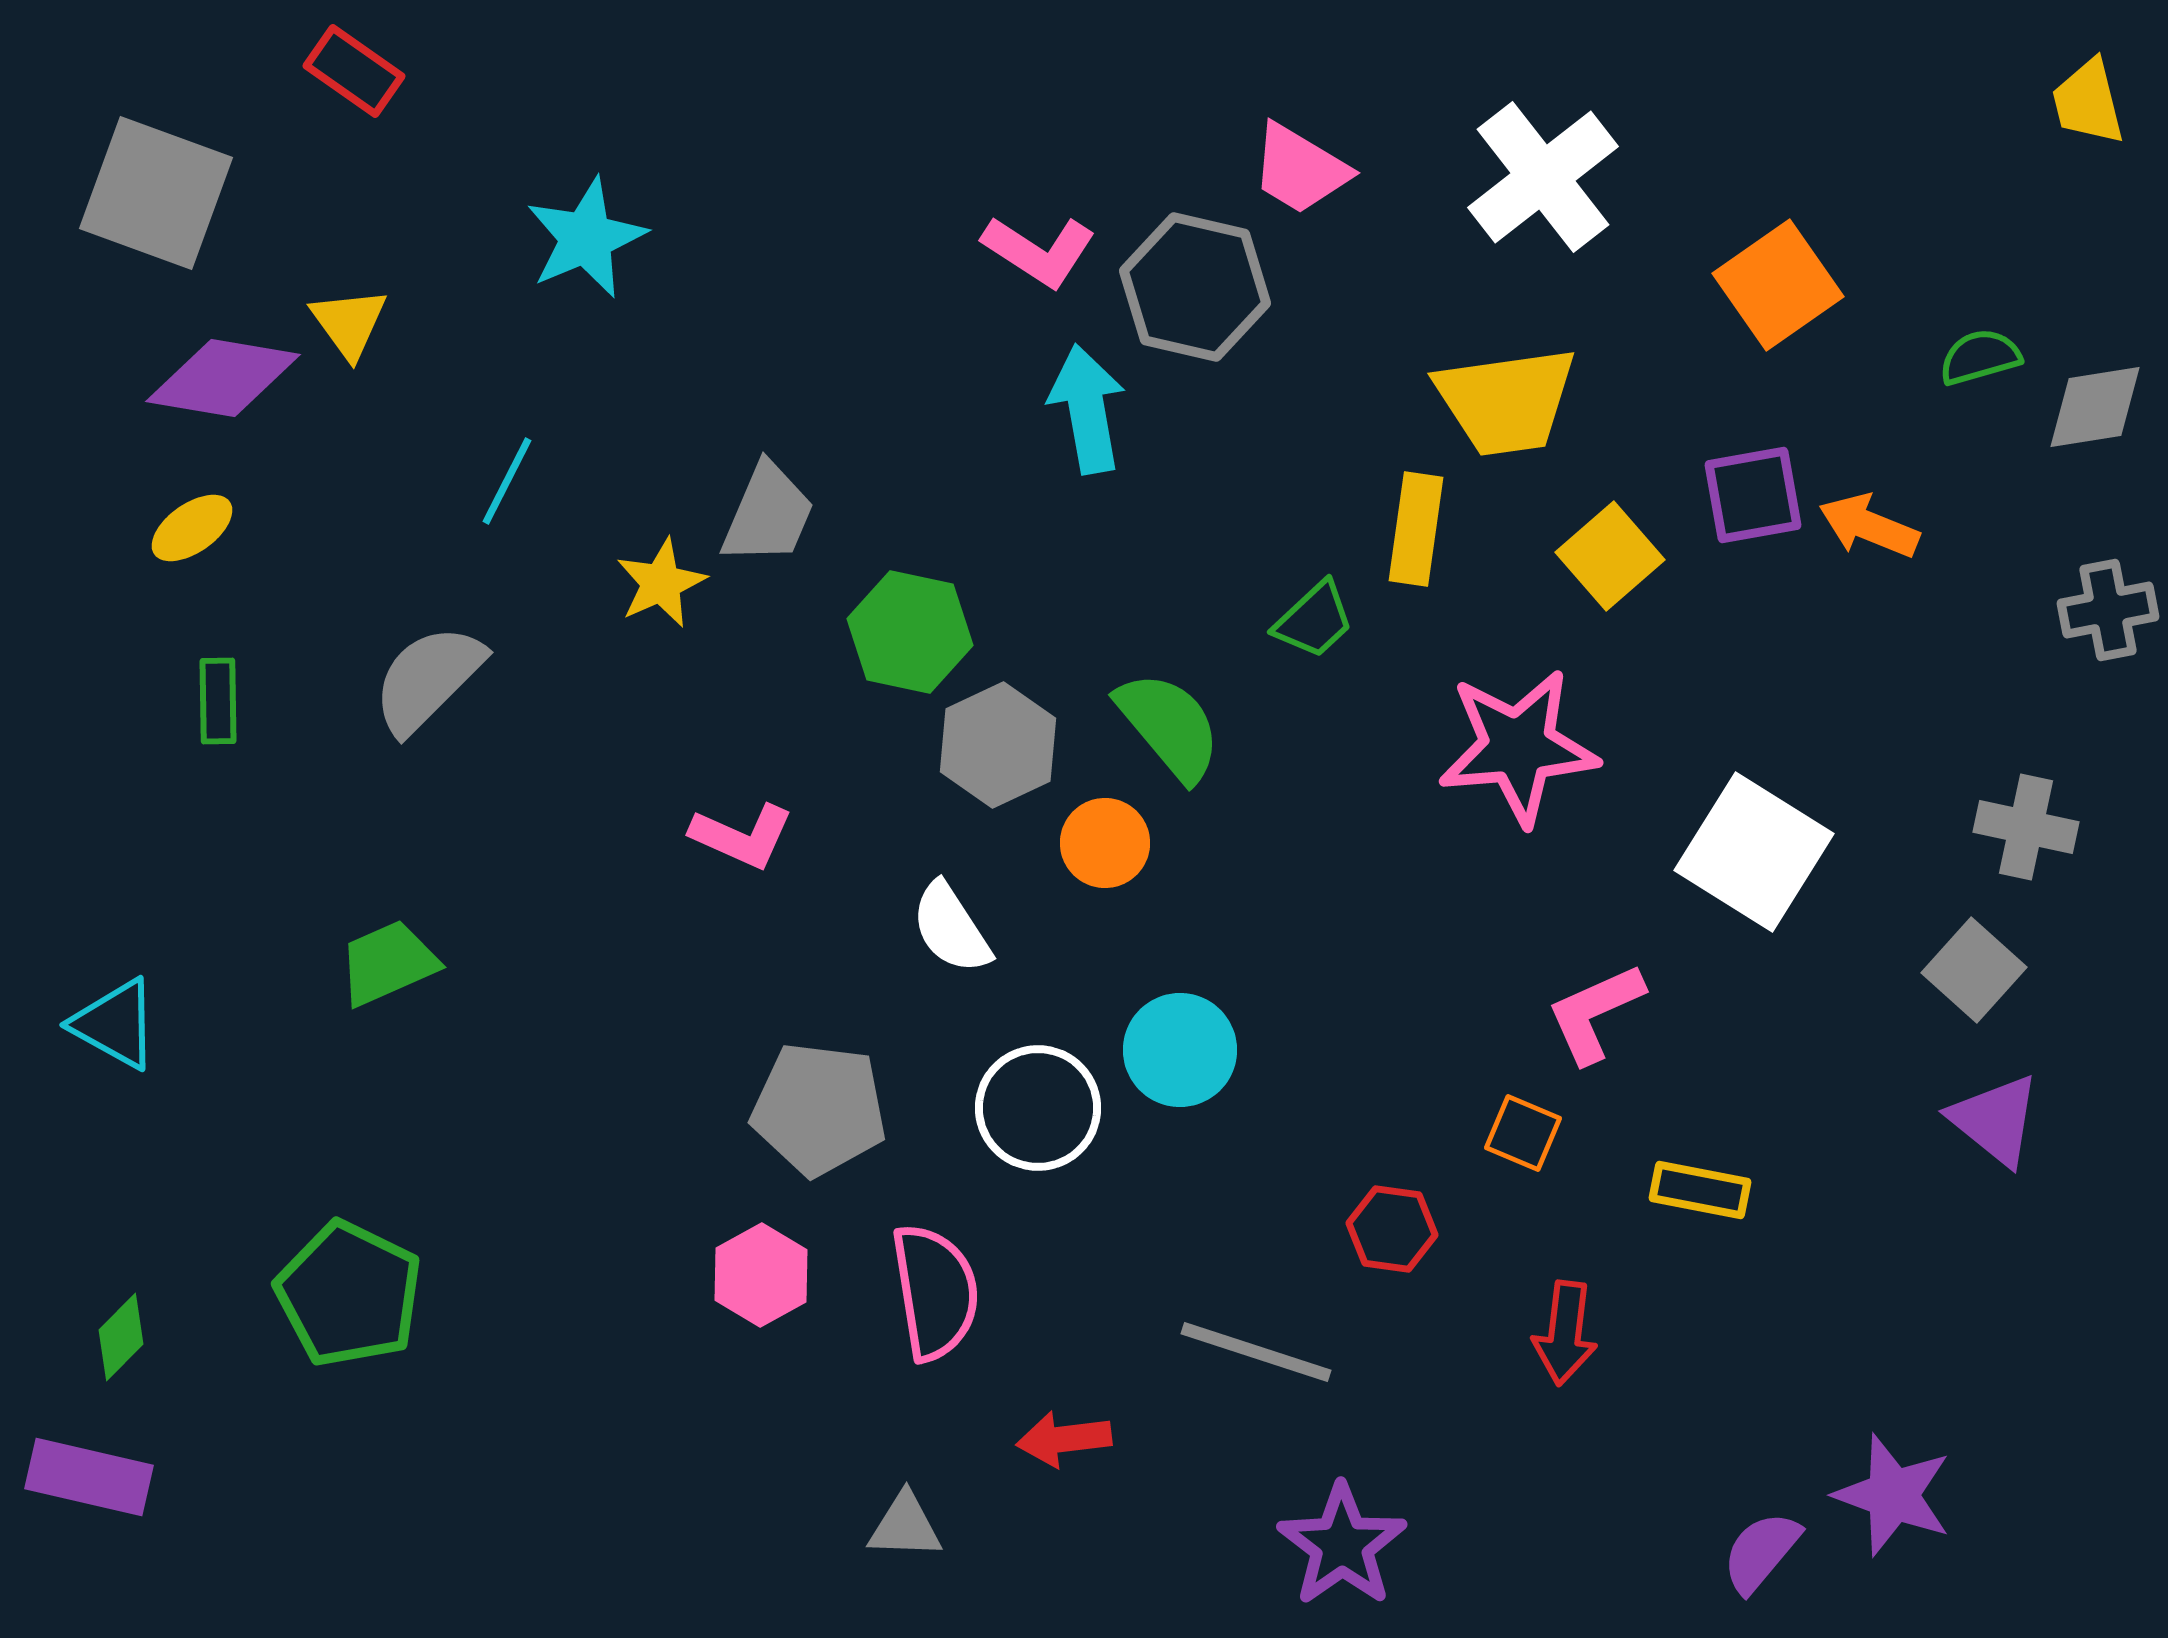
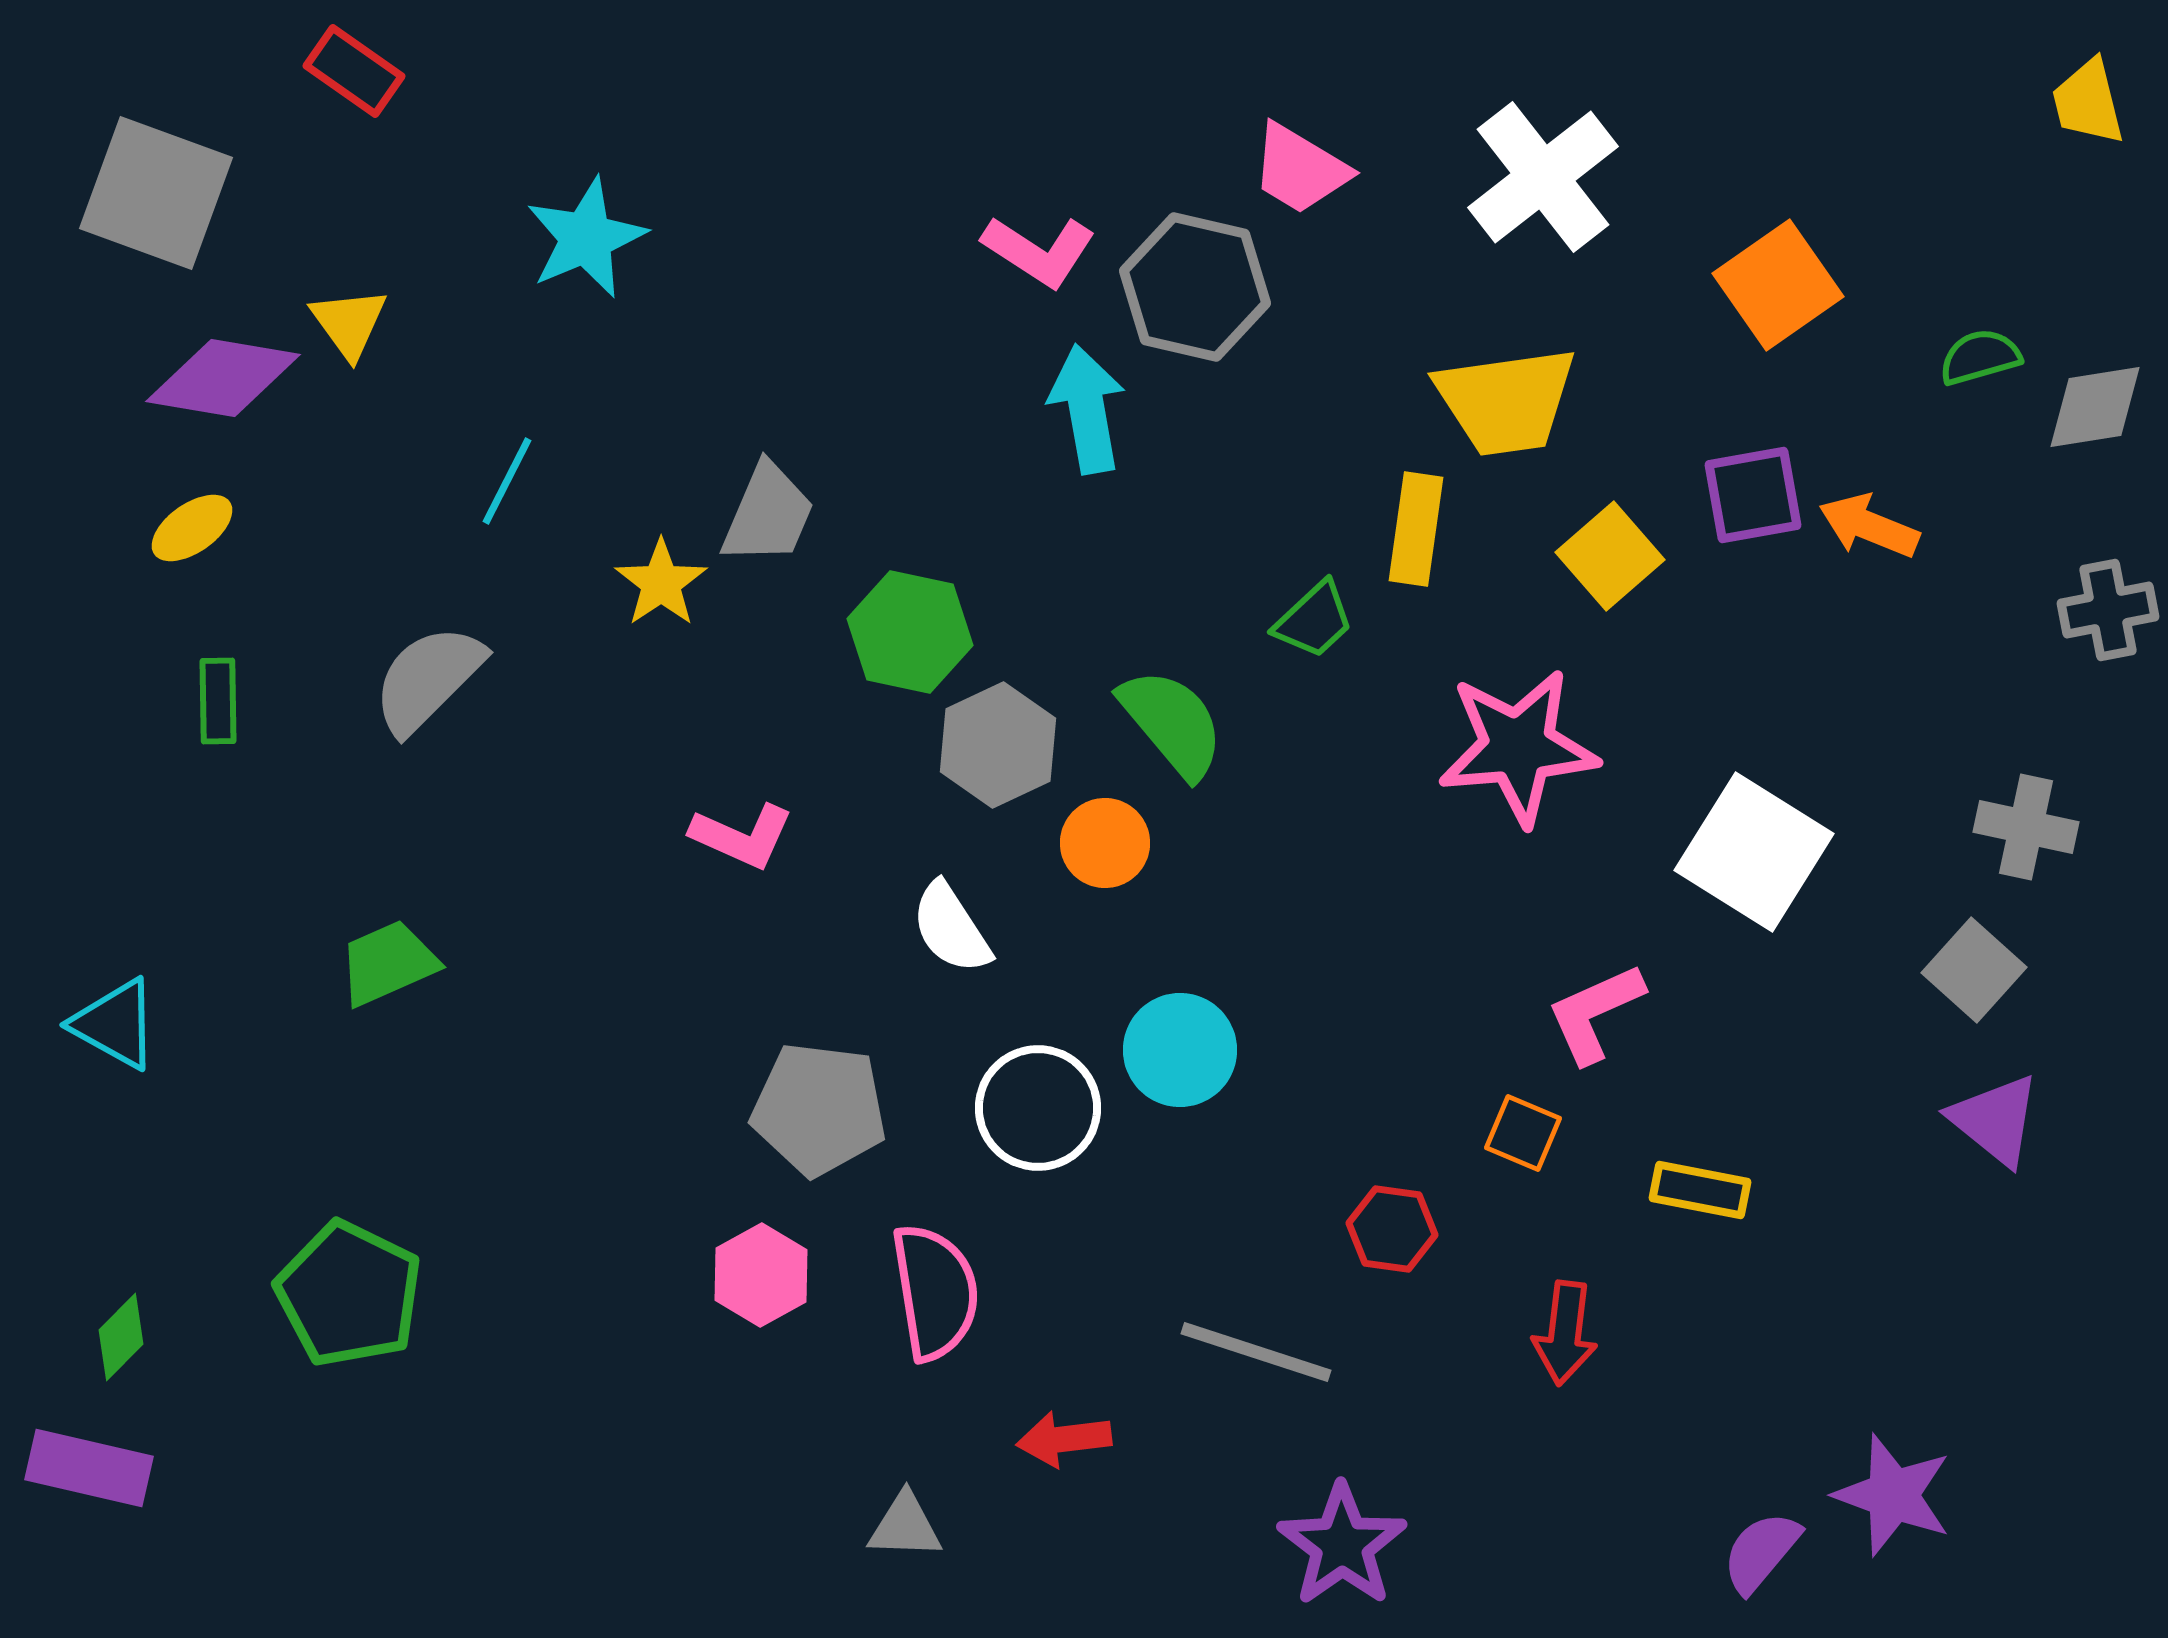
yellow star at (661, 583): rotated 10 degrees counterclockwise
green semicircle at (1169, 726): moved 3 px right, 3 px up
purple rectangle at (89, 1477): moved 9 px up
